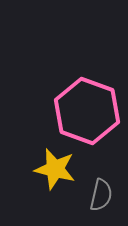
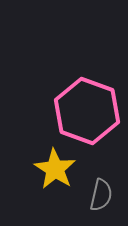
yellow star: rotated 18 degrees clockwise
